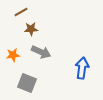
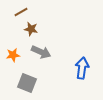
brown star: rotated 16 degrees clockwise
